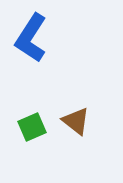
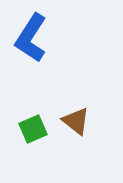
green square: moved 1 px right, 2 px down
